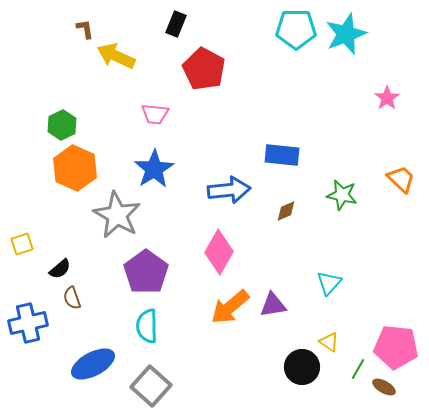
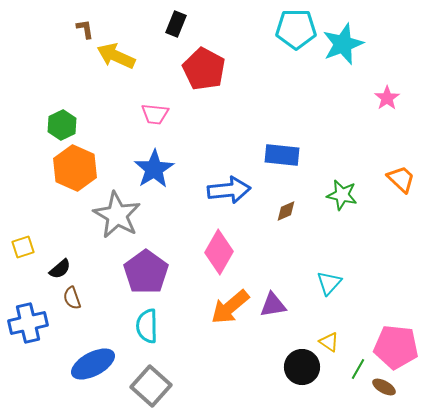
cyan star: moved 3 px left, 10 px down
yellow square: moved 1 px right, 3 px down
